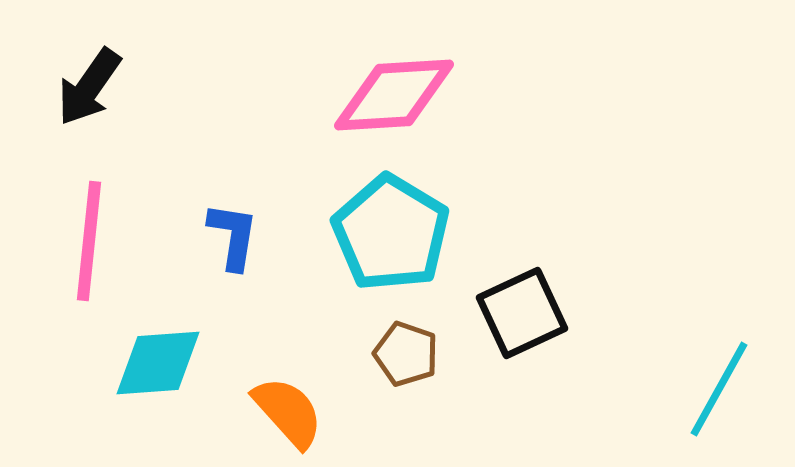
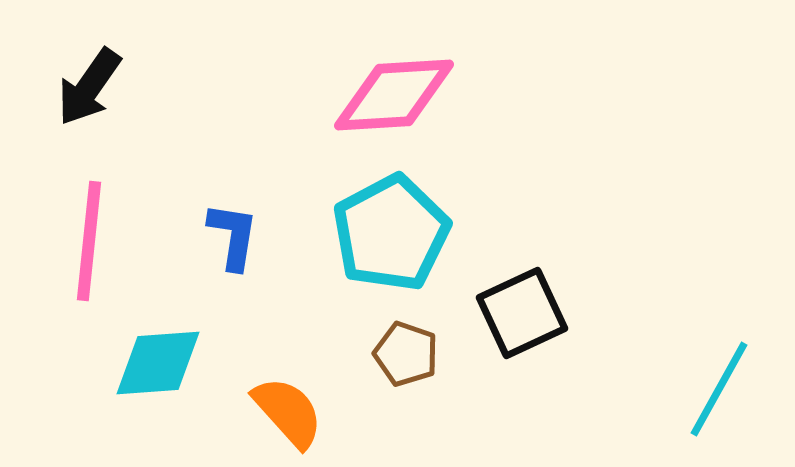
cyan pentagon: rotated 13 degrees clockwise
